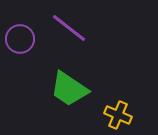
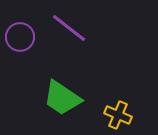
purple circle: moved 2 px up
green trapezoid: moved 7 px left, 9 px down
